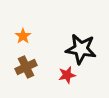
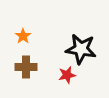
brown cross: rotated 25 degrees clockwise
